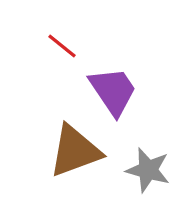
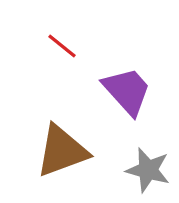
purple trapezoid: moved 14 px right; rotated 8 degrees counterclockwise
brown triangle: moved 13 px left
